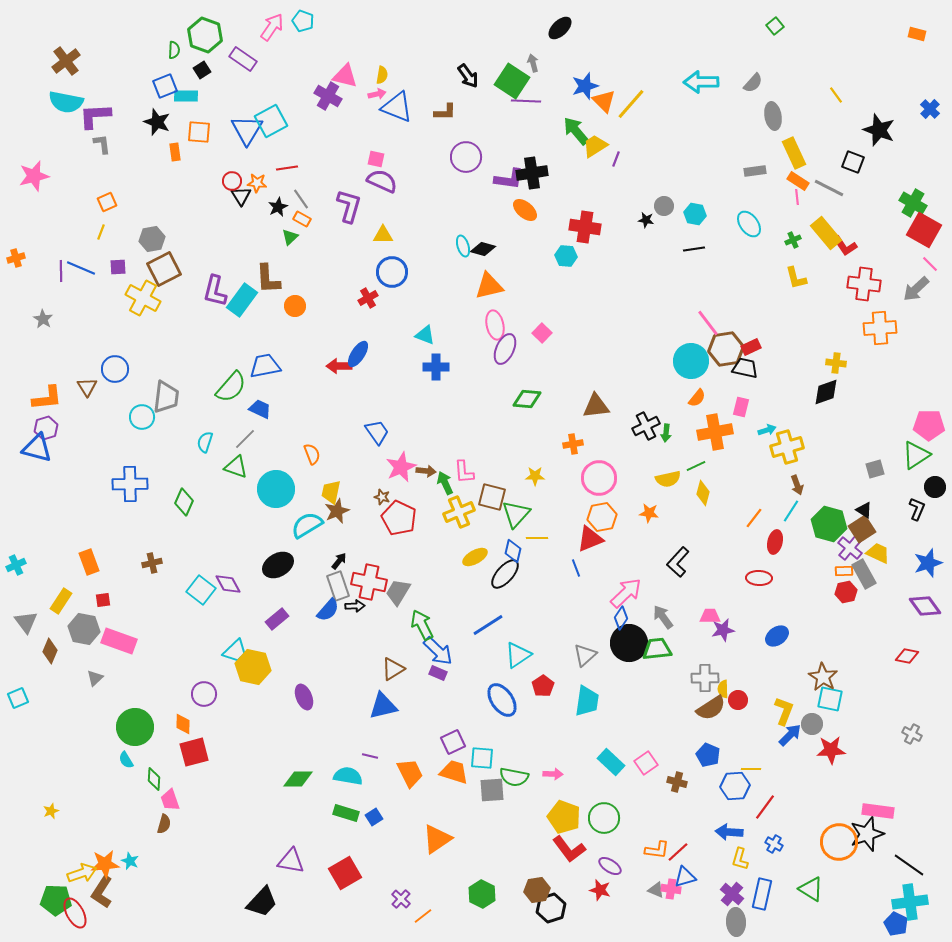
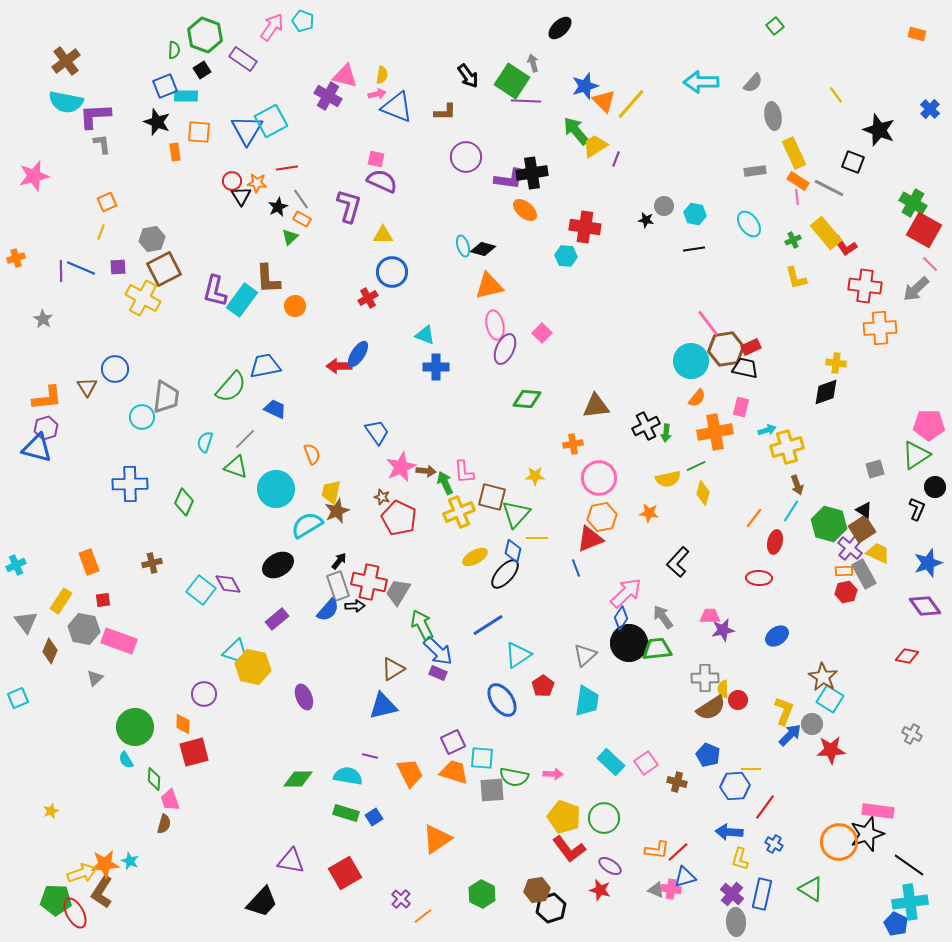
red cross at (864, 284): moved 1 px right, 2 px down
blue trapezoid at (260, 409): moved 15 px right
cyan square at (830, 699): rotated 20 degrees clockwise
